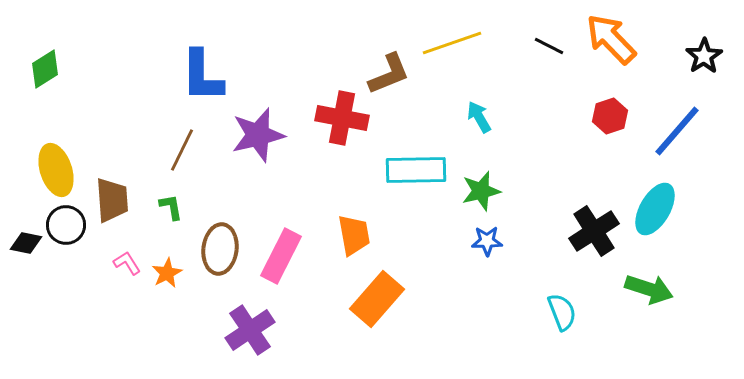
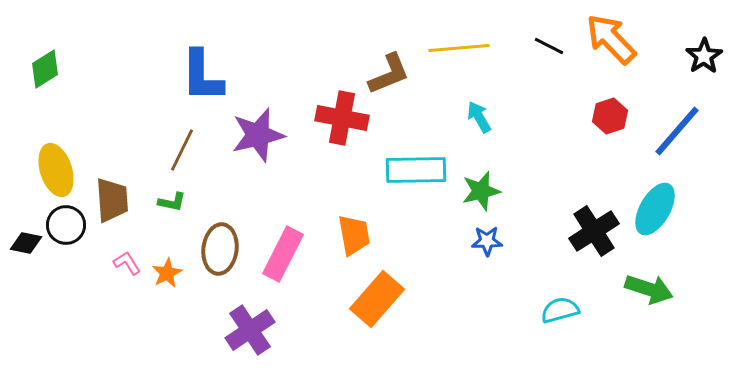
yellow line: moved 7 px right, 5 px down; rotated 14 degrees clockwise
green L-shape: moved 1 px right, 5 px up; rotated 112 degrees clockwise
pink rectangle: moved 2 px right, 2 px up
cyan semicircle: moved 2 px left, 2 px up; rotated 84 degrees counterclockwise
